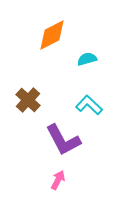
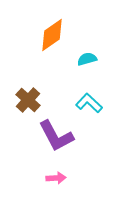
orange diamond: rotated 8 degrees counterclockwise
cyan L-shape: moved 2 px up
purple L-shape: moved 7 px left, 4 px up
pink arrow: moved 2 px left, 2 px up; rotated 60 degrees clockwise
